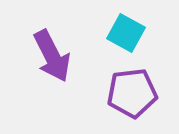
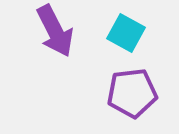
purple arrow: moved 3 px right, 25 px up
